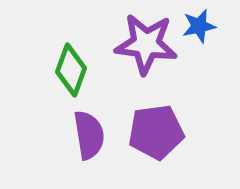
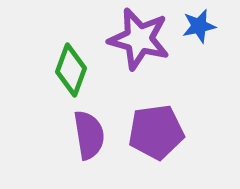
purple star: moved 7 px left, 5 px up; rotated 8 degrees clockwise
